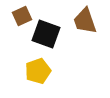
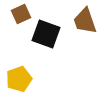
brown square: moved 1 px left, 2 px up
yellow pentagon: moved 19 px left, 8 px down
